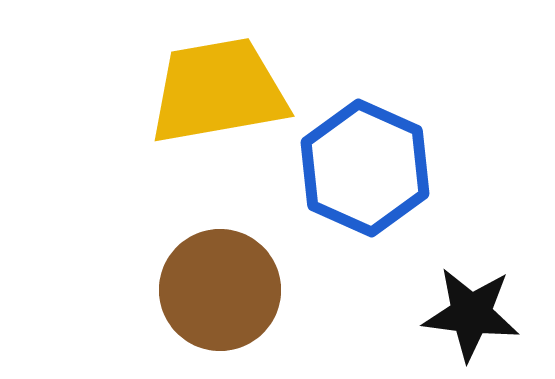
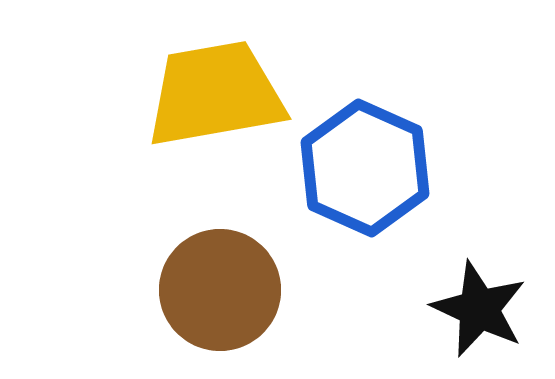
yellow trapezoid: moved 3 px left, 3 px down
black star: moved 8 px right, 5 px up; rotated 18 degrees clockwise
